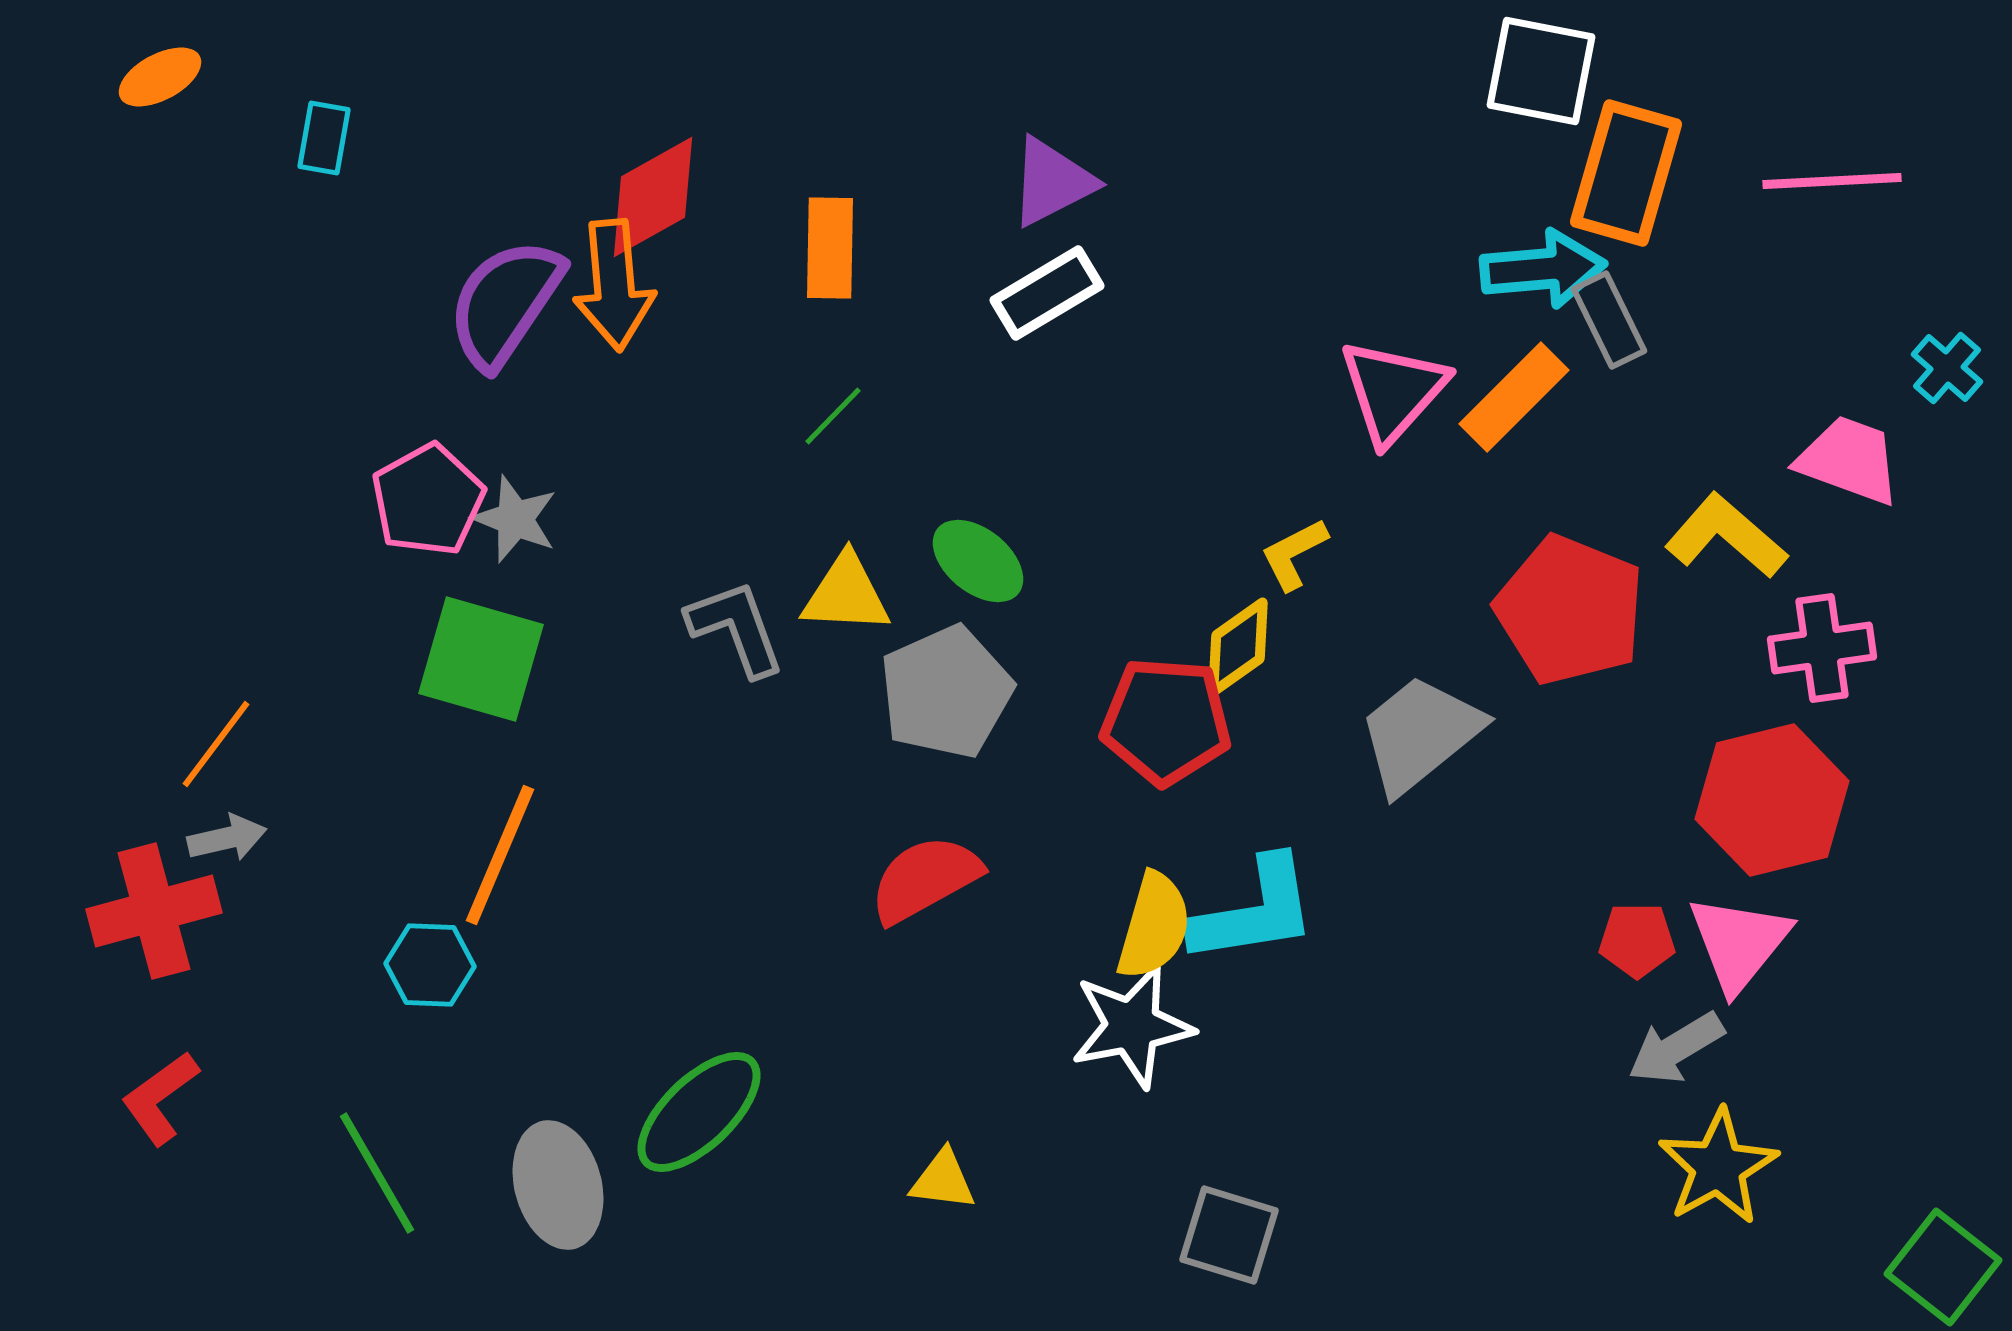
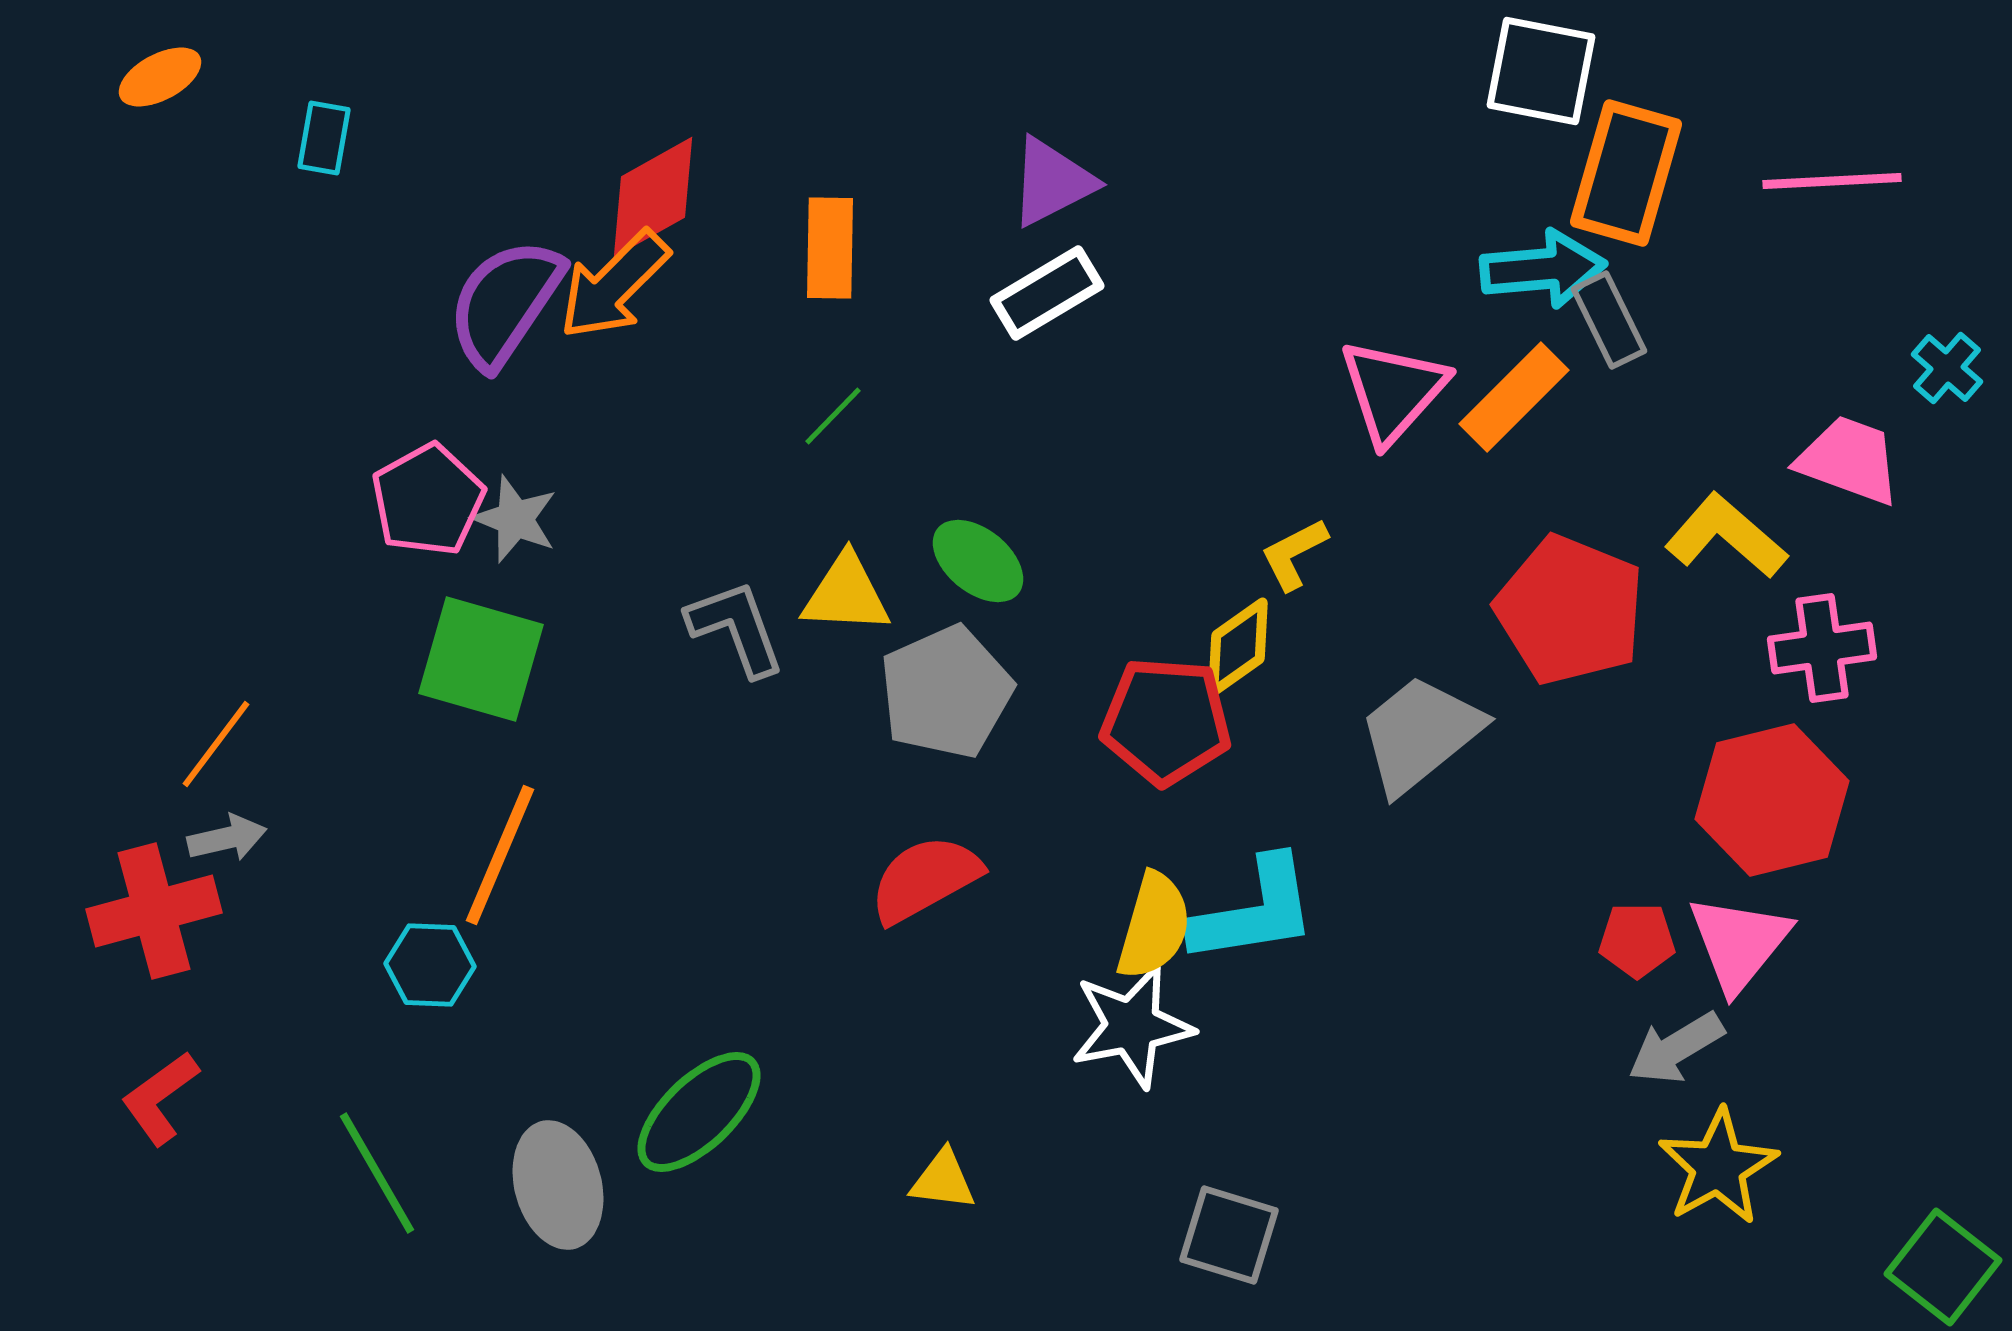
orange arrow at (614, 285): rotated 50 degrees clockwise
